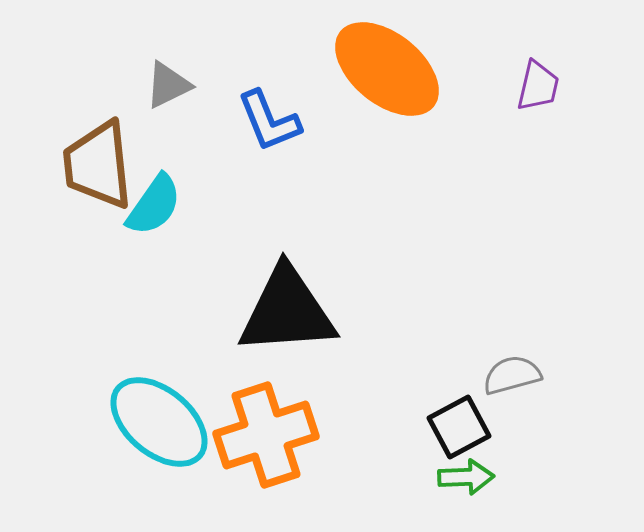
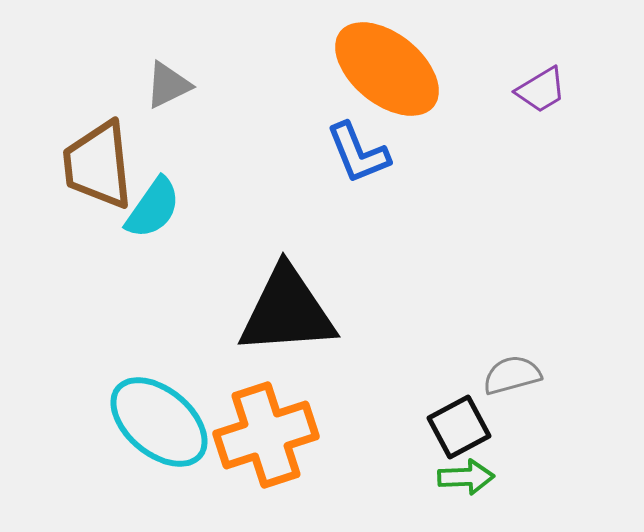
purple trapezoid: moved 3 px right, 4 px down; rotated 46 degrees clockwise
blue L-shape: moved 89 px right, 32 px down
cyan semicircle: moved 1 px left, 3 px down
